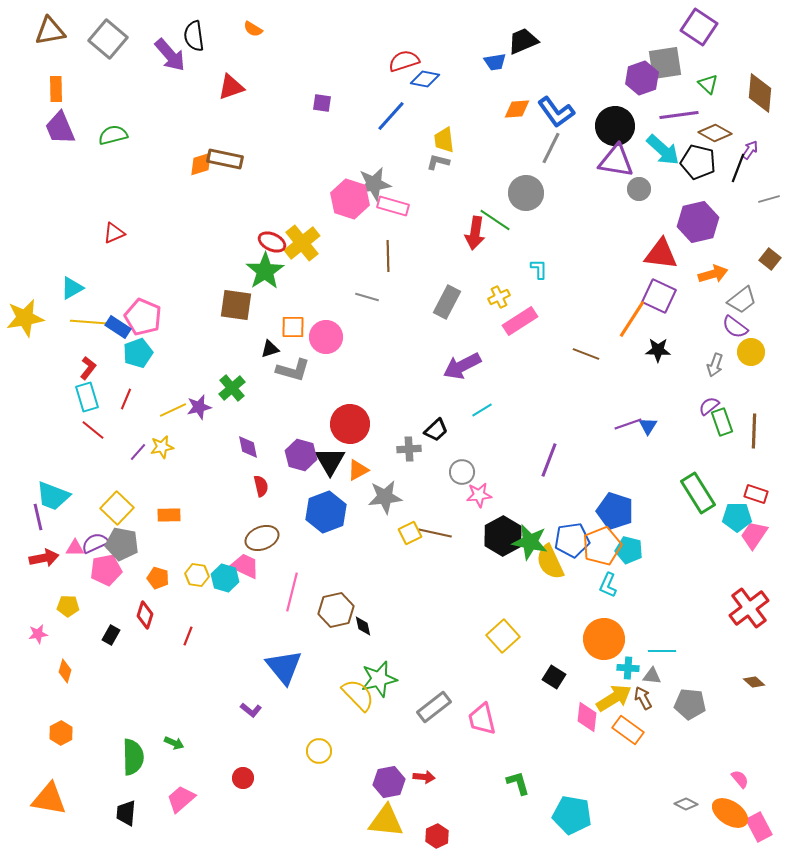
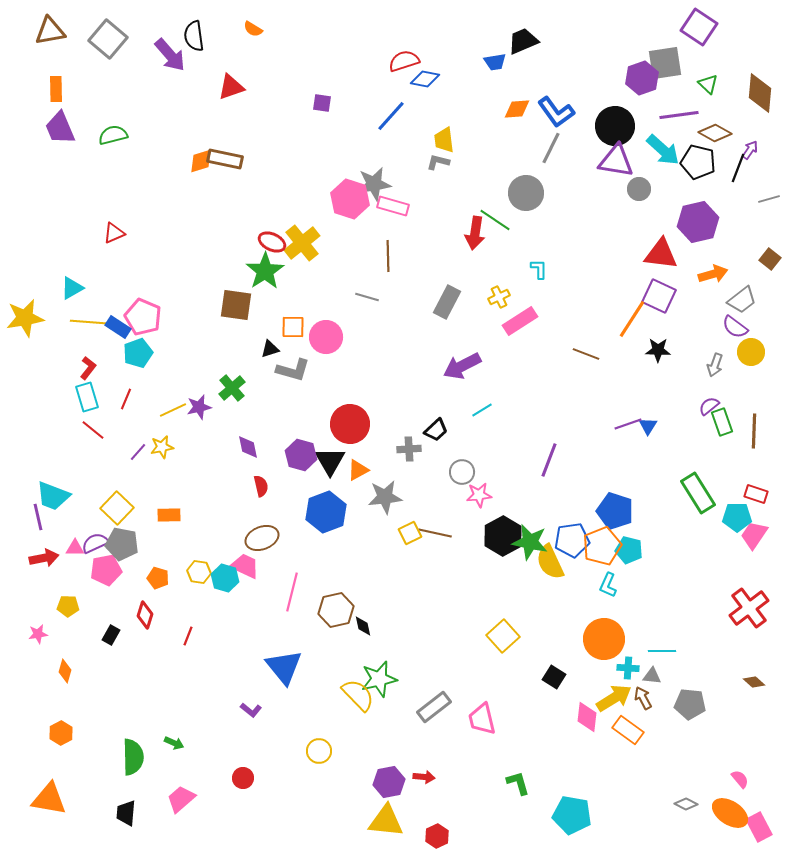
orange diamond at (201, 164): moved 3 px up
yellow hexagon at (197, 575): moved 2 px right, 3 px up
